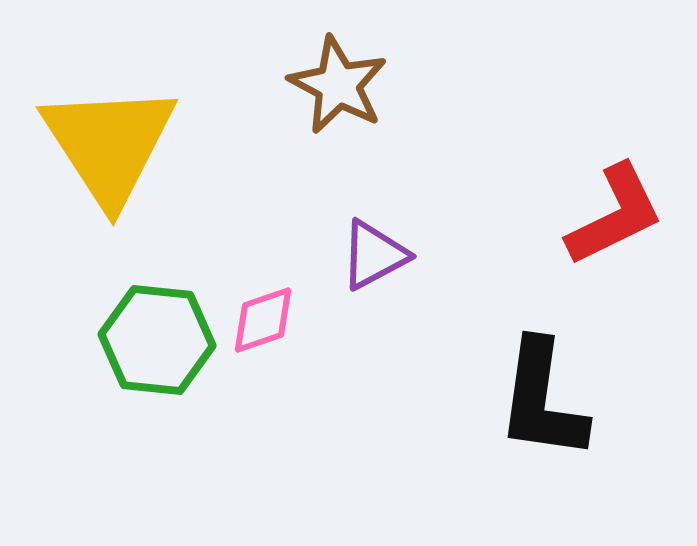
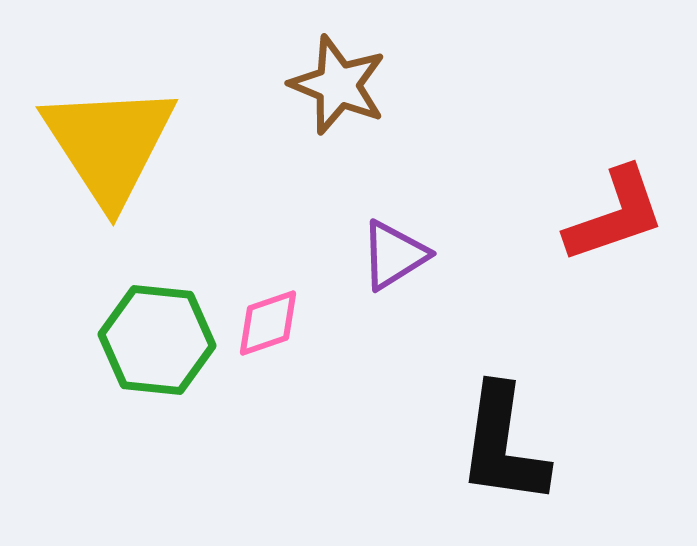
brown star: rotated 6 degrees counterclockwise
red L-shape: rotated 7 degrees clockwise
purple triangle: moved 20 px right; rotated 4 degrees counterclockwise
pink diamond: moved 5 px right, 3 px down
black L-shape: moved 39 px left, 45 px down
